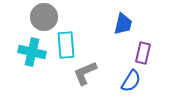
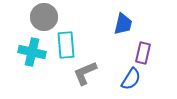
blue semicircle: moved 2 px up
